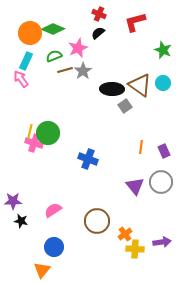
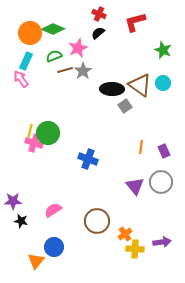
orange triangle: moved 6 px left, 9 px up
